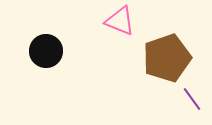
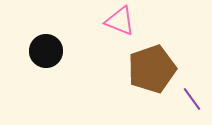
brown pentagon: moved 15 px left, 11 px down
